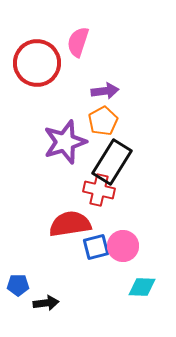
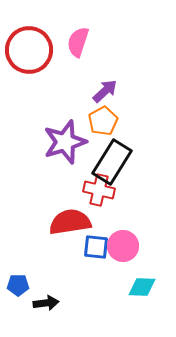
red circle: moved 8 px left, 13 px up
purple arrow: rotated 36 degrees counterclockwise
red semicircle: moved 2 px up
blue square: rotated 20 degrees clockwise
